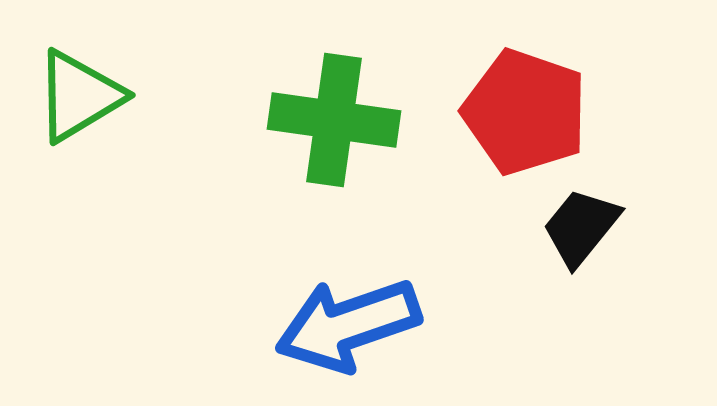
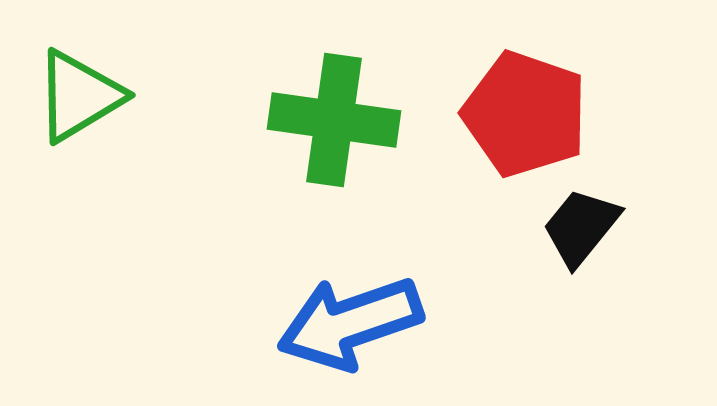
red pentagon: moved 2 px down
blue arrow: moved 2 px right, 2 px up
